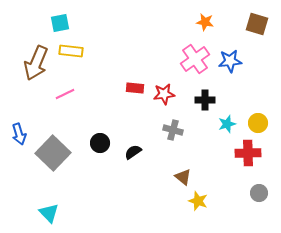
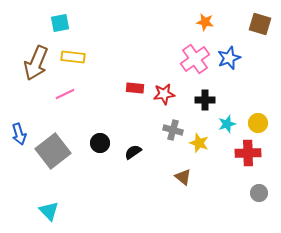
brown square: moved 3 px right
yellow rectangle: moved 2 px right, 6 px down
blue star: moved 1 px left, 3 px up; rotated 15 degrees counterclockwise
gray square: moved 2 px up; rotated 8 degrees clockwise
yellow star: moved 1 px right, 58 px up
cyan triangle: moved 2 px up
